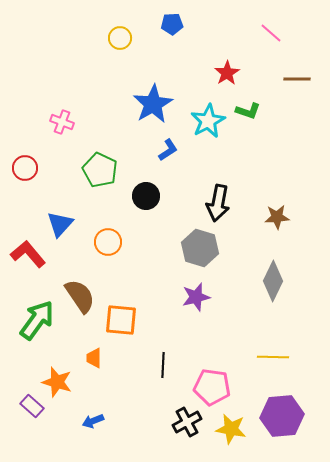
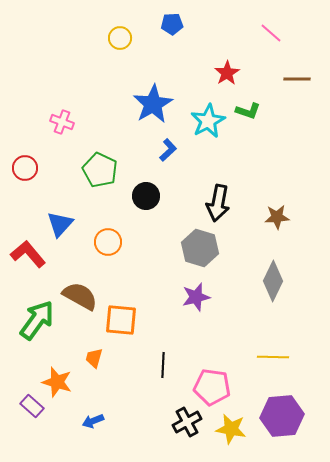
blue L-shape: rotated 10 degrees counterclockwise
brown semicircle: rotated 27 degrees counterclockwise
orange trapezoid: rotated 15 degrees clockwise
